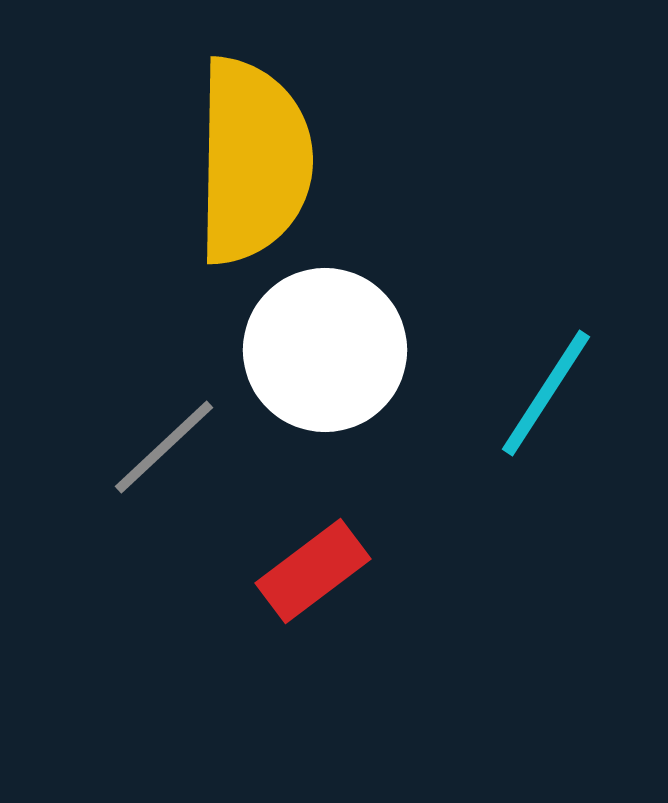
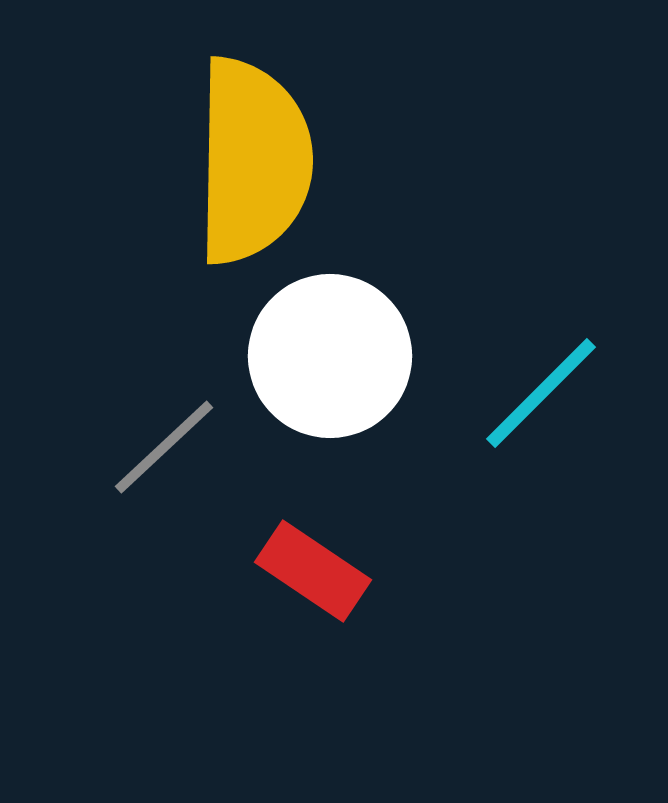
white circle: moved 5 px right, 6 px down
cyan line: moved 5 px left; rotated 12 degrees clockwise
red rectangle: rotated 71 degrees clockwise
